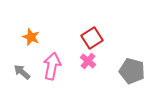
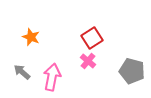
pink arrow: moved 11 px down
